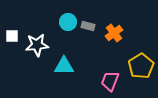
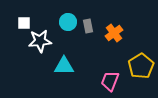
gray rectangle: rotated 64 degrees clockwise
white square: moved 12 px right, 13 px up
white star: moved 3 px right, 4 px up
